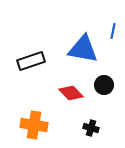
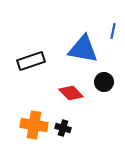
black circle: moved 3 px up
black cross: moved 28 px left
